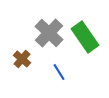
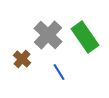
gray cross: moved 1 px left, 2 px down
